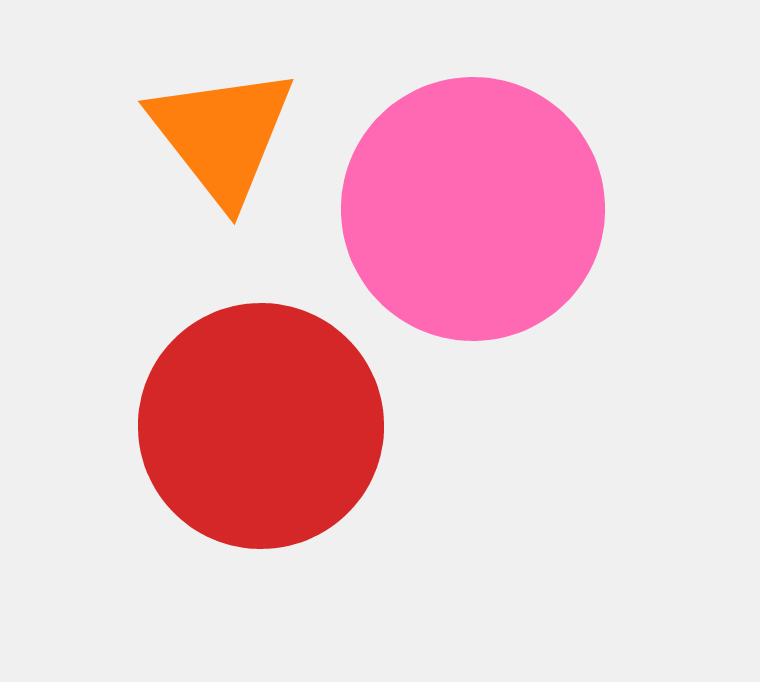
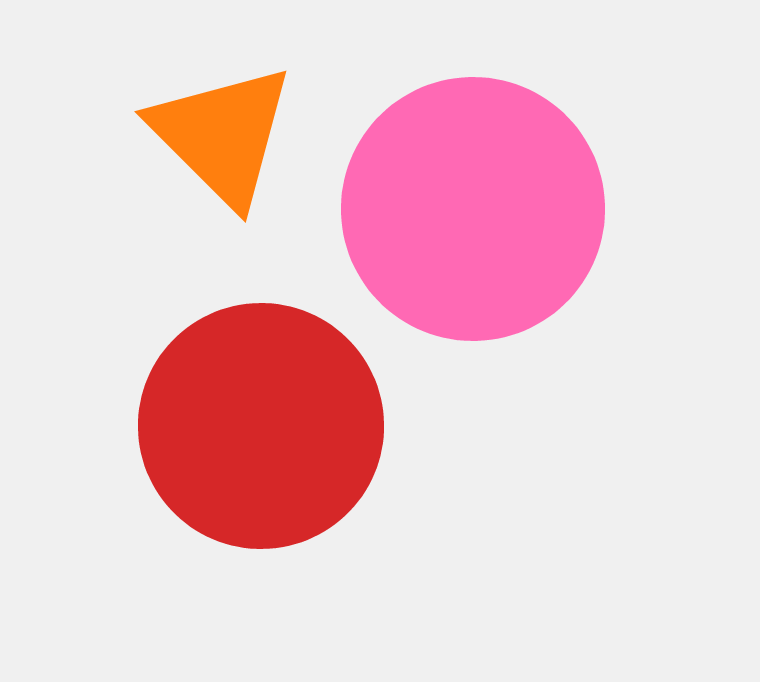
orange triangle: rotated 7 degrees counterclockwise
